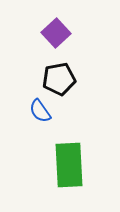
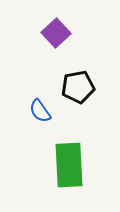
black pentagon: moved 19 px right, 8 px down
